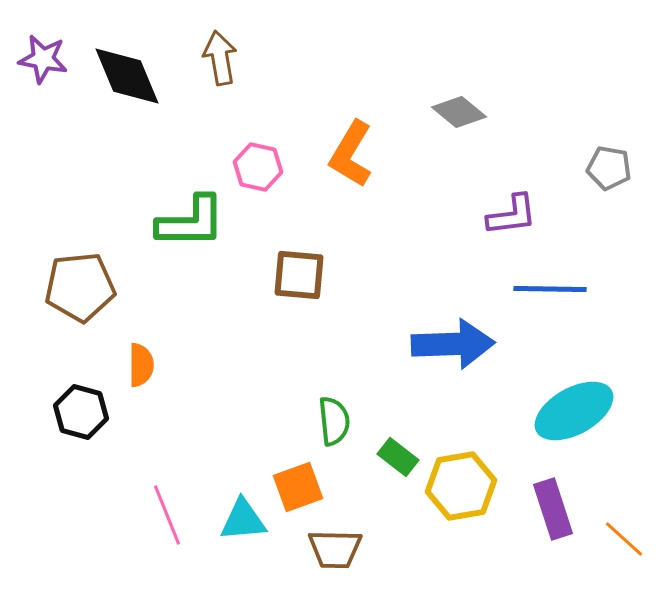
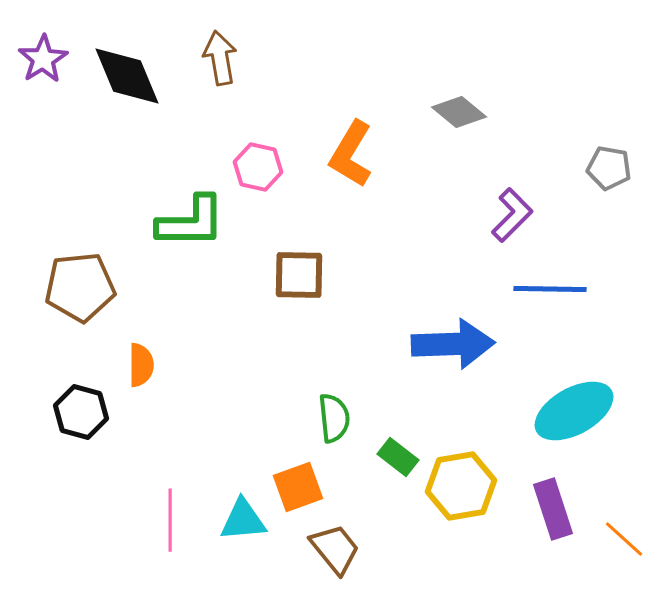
purple star: rotated 30 degrees clockwise
purple L-shape: rotated 38 degrees counterclockwise
brown square: rotated 4 degrees counterclockwise
green semicircle: moved 3 px up
pink line: moved 3 px right, 5 px down; rotated 22 degrees clockwise
brown trapezoid: rotated 130 degrees counterclockwise
